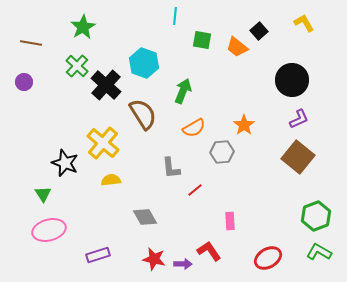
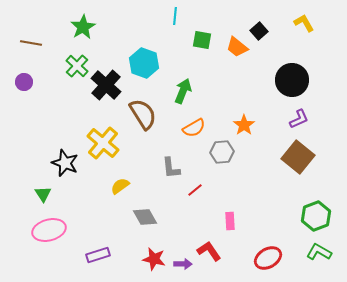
yellow semicircle: moved 9 px right, 6 px down; rotated 30 degrees counterclockwise
